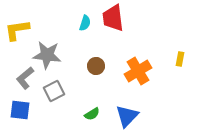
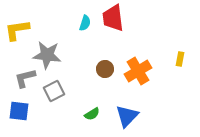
brown circle: moved 9 px right, 3 px down
gray L-shape: rotated 25 degrees clockwise
blue square: moved 1 px left, 1 px down
